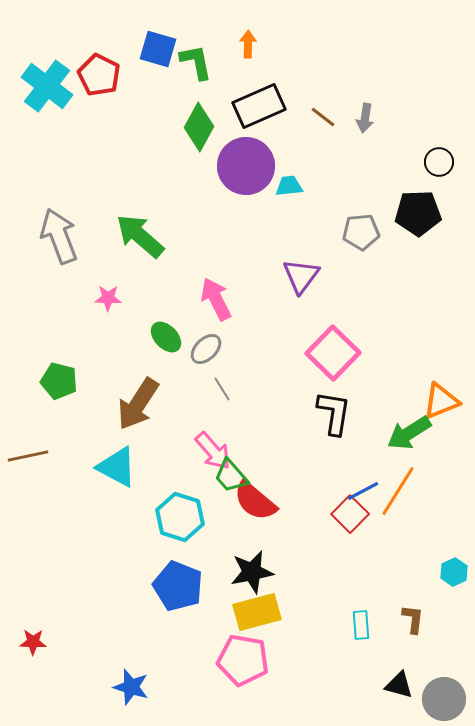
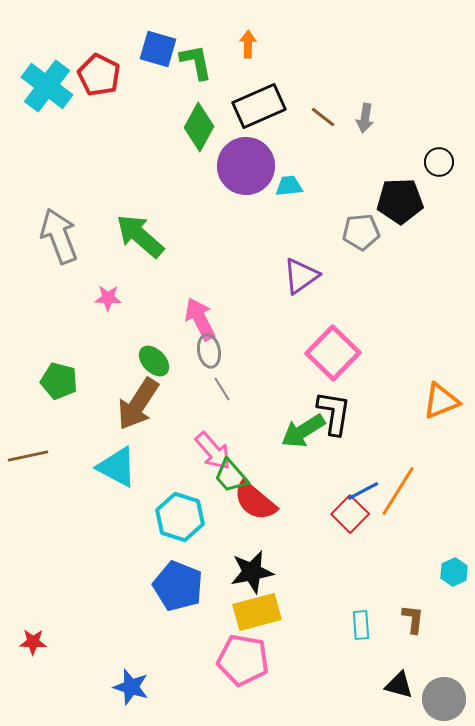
black pentagon at (418, 213): moved 18 px left, 12 px up
purple triangle at (301, 276): rotated 18 degrees clockwise
pink arrow at (216, 299): moved 16 px left, 20 px down
green ellipse at (166, 337): moved 12 px left, 24 px down
gray ellipse at (206, 349): moved 3 px right, 2 px down; rotated 56 degrees counterclockwise
green arrow at (409, 433): moved 106 px left, 2 px up
